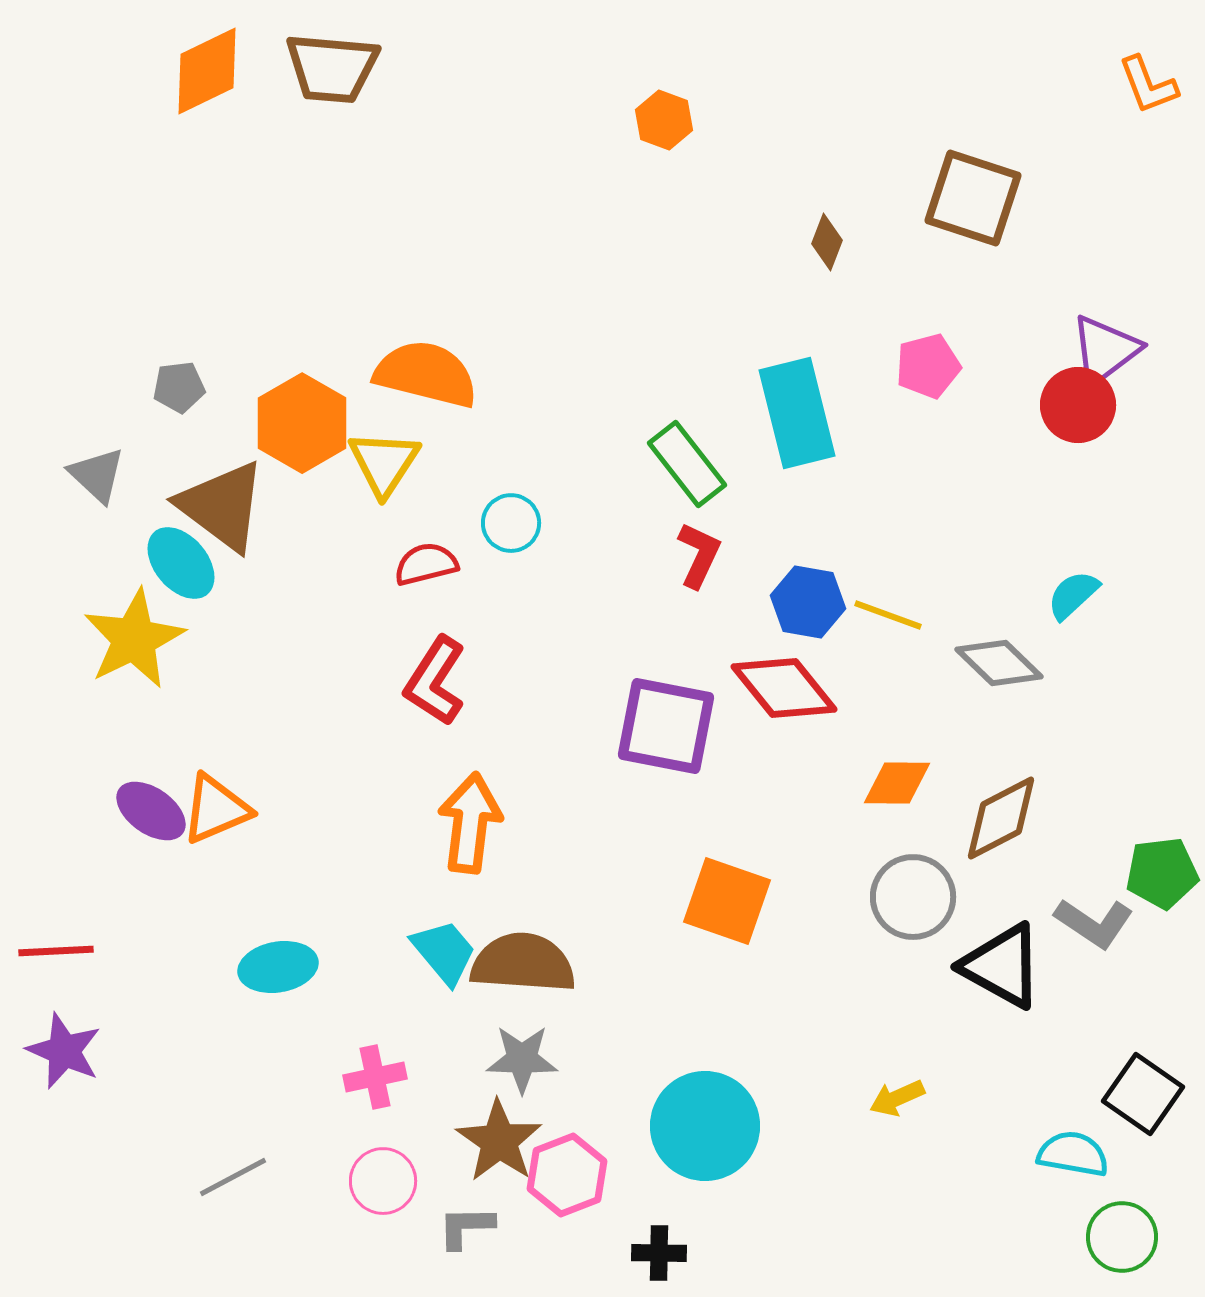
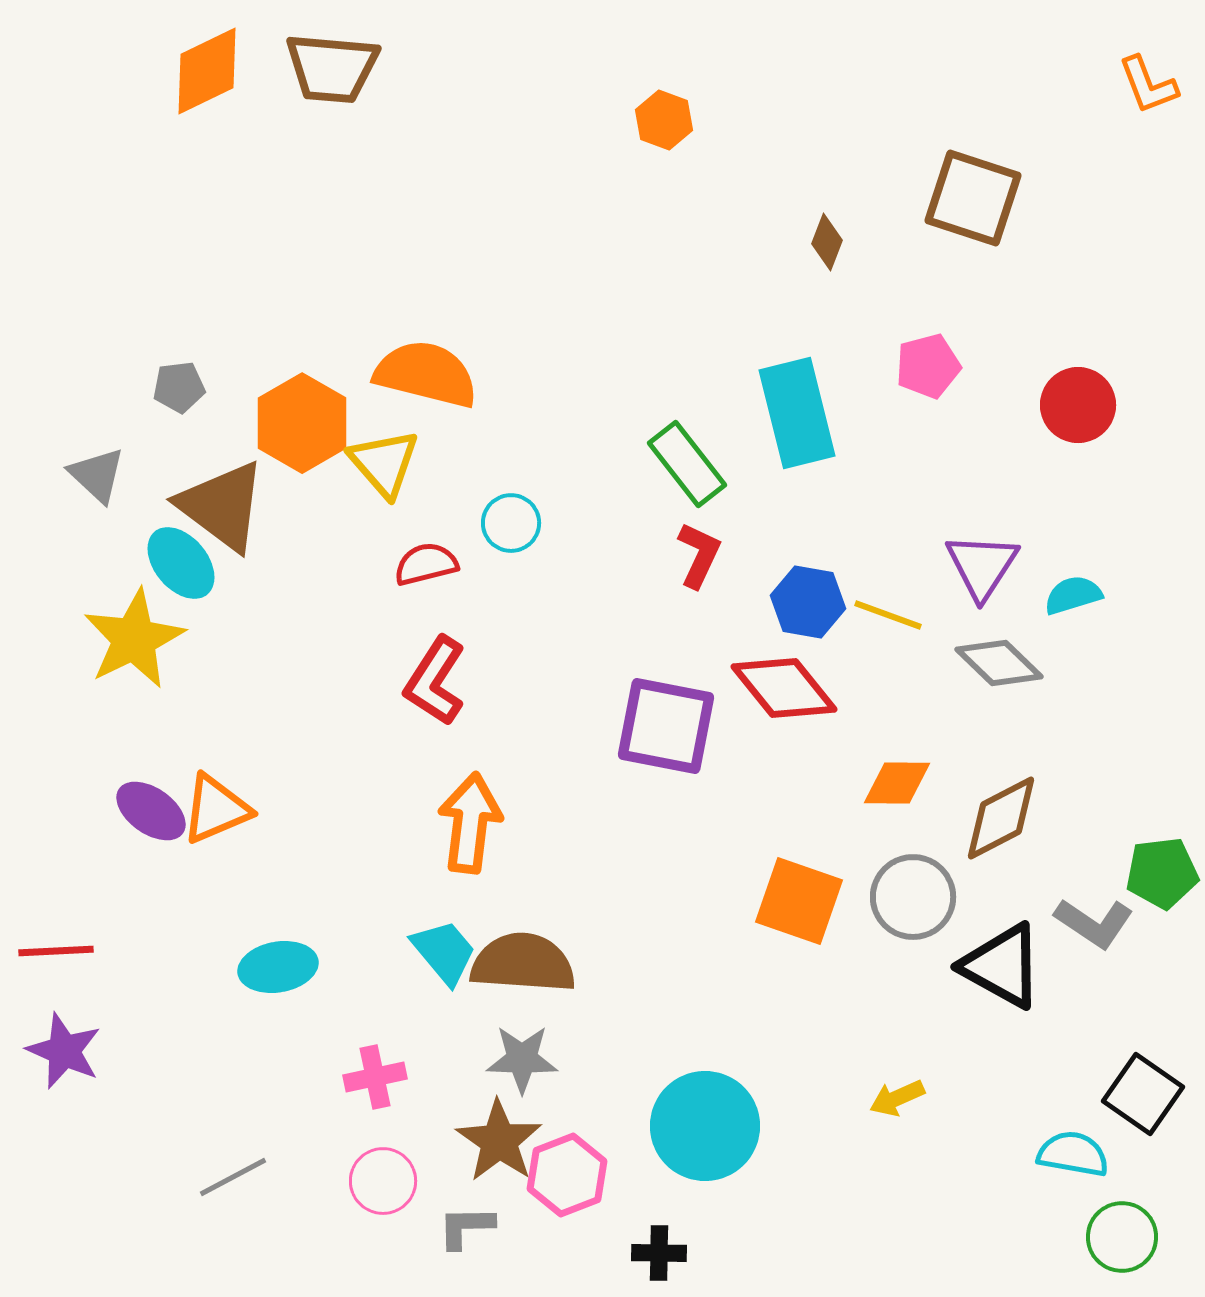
purple triangle at (1105, 350): moved 123 px left, 216 px down; rotated 20 degrees counterclockwise
yellow triangle at (384, 463): rotated 14 degrees counterclockwise
cyan semicircle at (1073, 595): rotated 26 degrees clockwise
orange square at (727, 901): moved 72 px right
